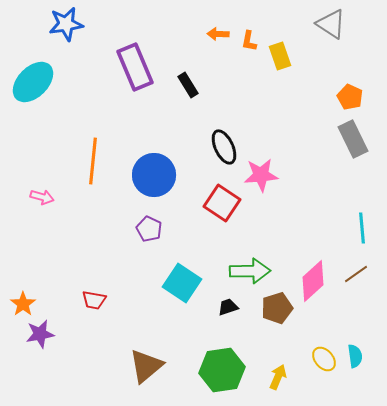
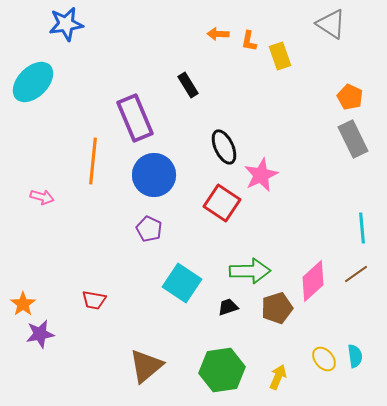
purple rectangle: moved 51 px down
pink star: rotated 20 degrees counterclockwise
